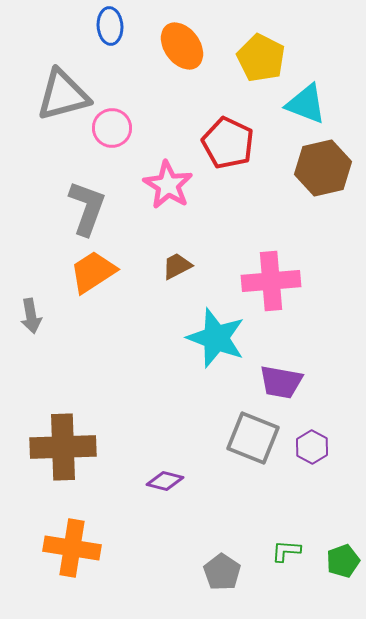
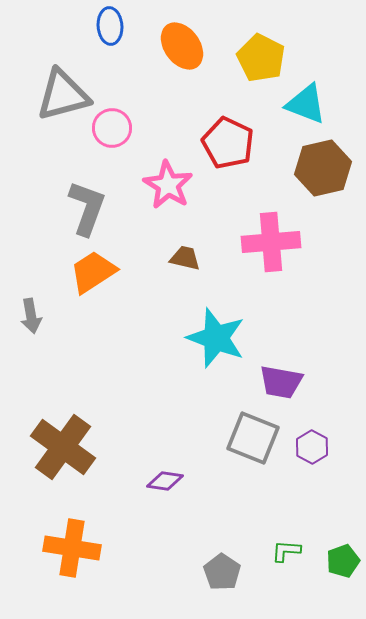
brown trapezoid: moved 8 px right, 8 px up; rotated 40 degrees clockwise
pink cross: moved 39 px up
brown cross: rotated 38 degrees clockwise
purple diamond: rotated 6 degrees counterclockwise
